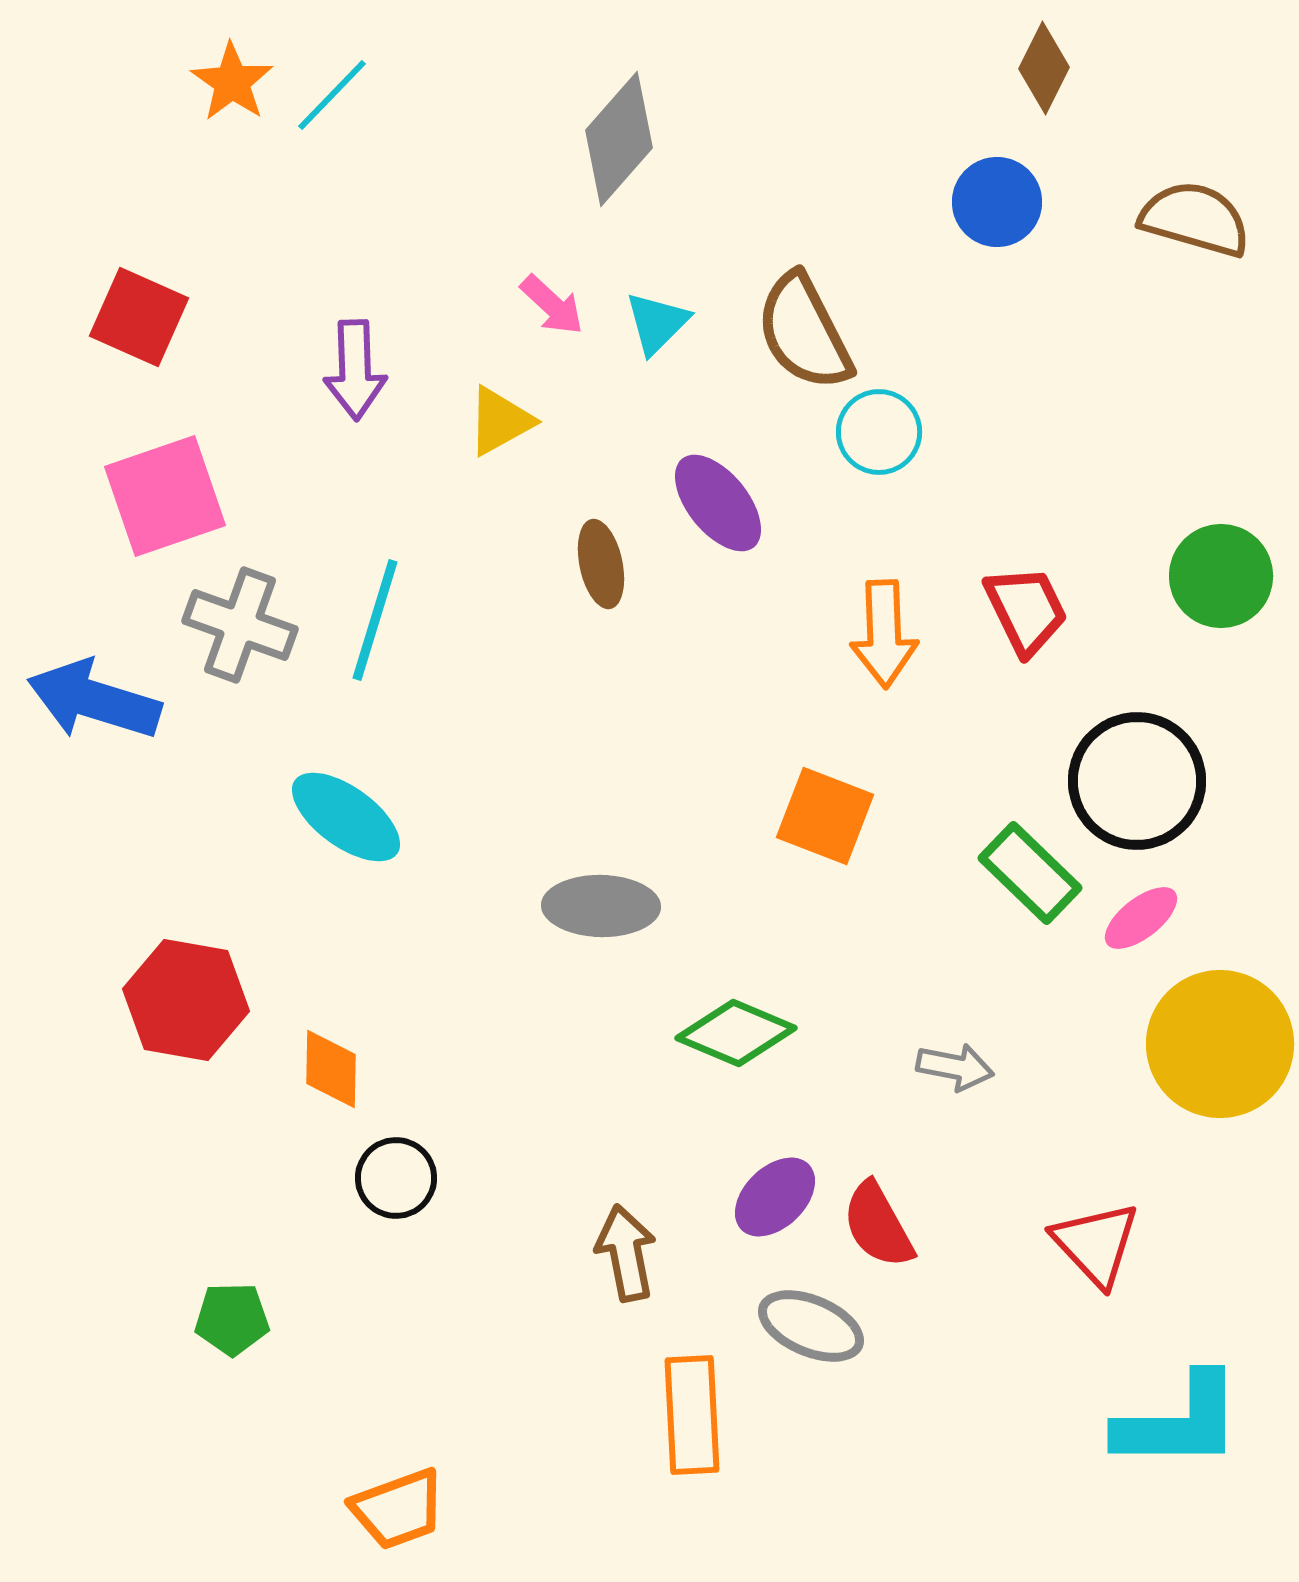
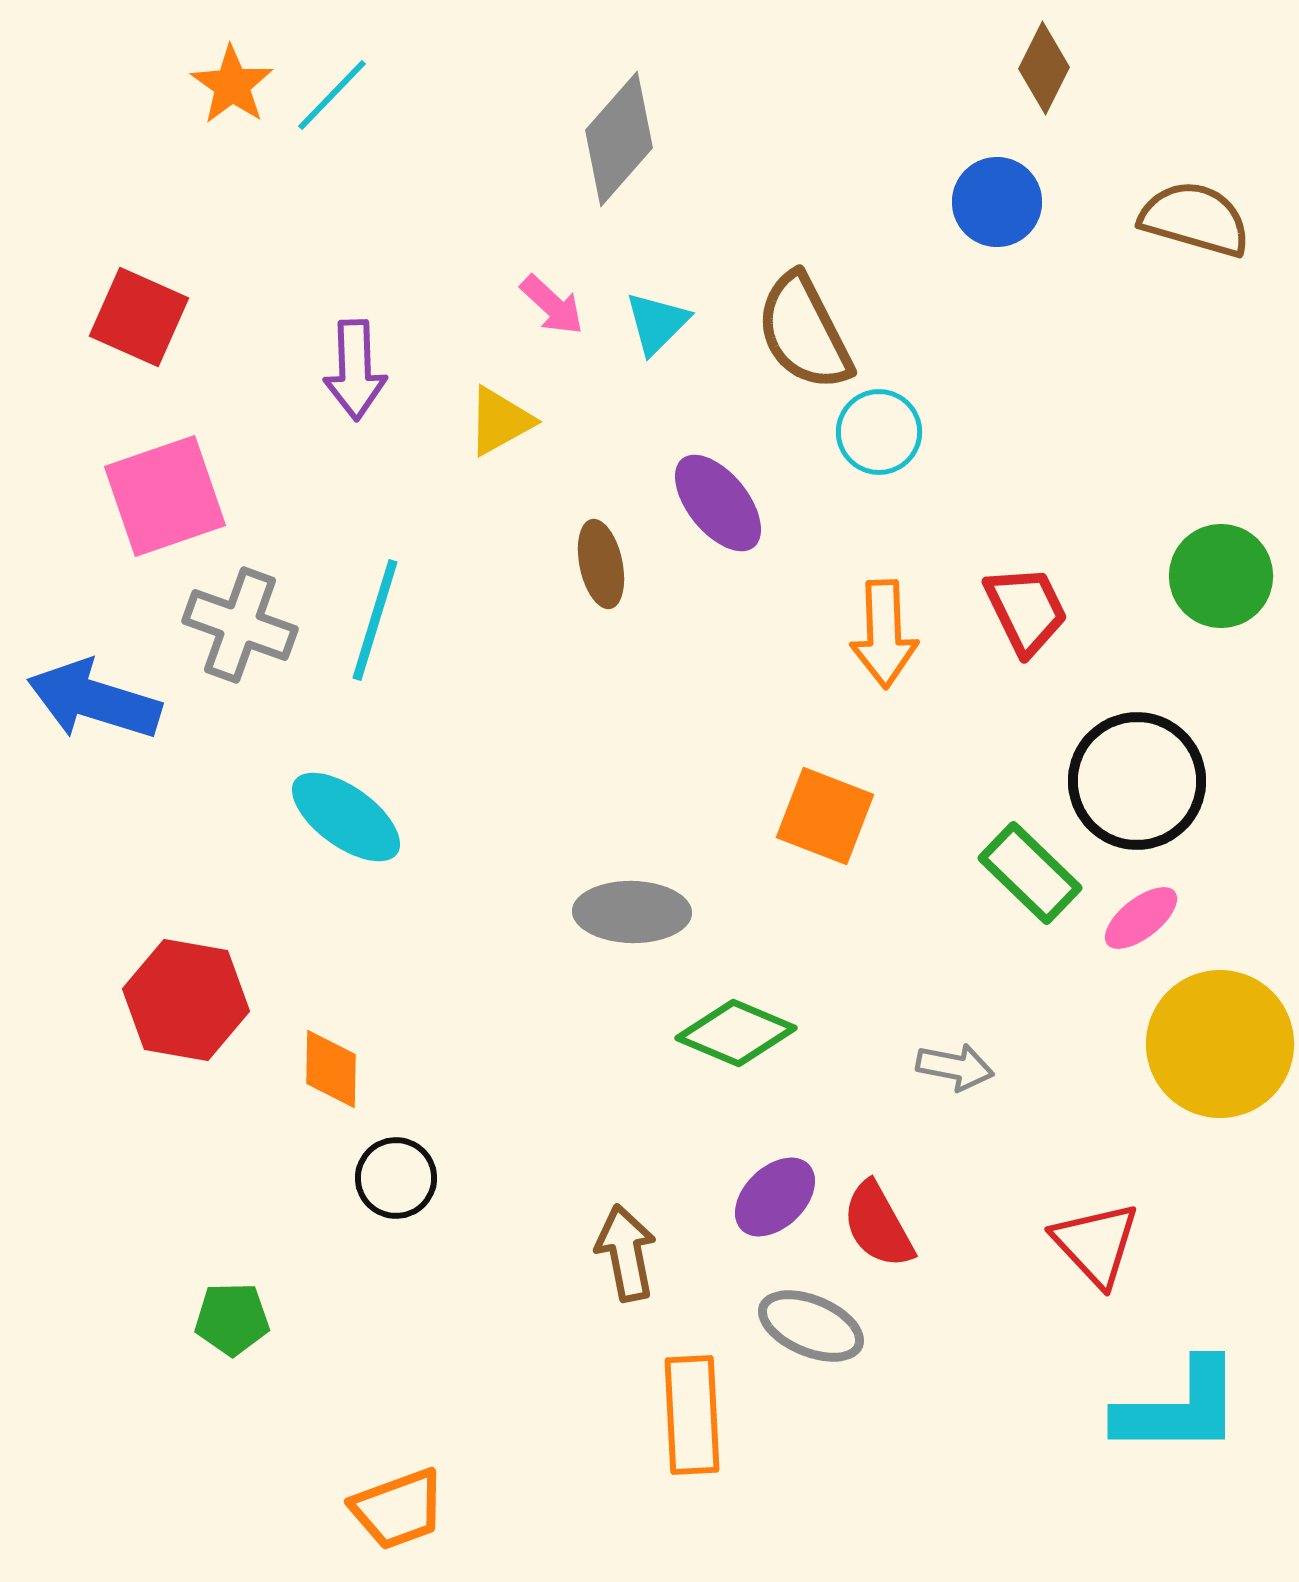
orange star at (232, 82): moved 3 px down
gray ellipse at (601, 906): moved 31 px right, 6 px down
cyan L-shape at (1179, 1422): moved 14 px up
